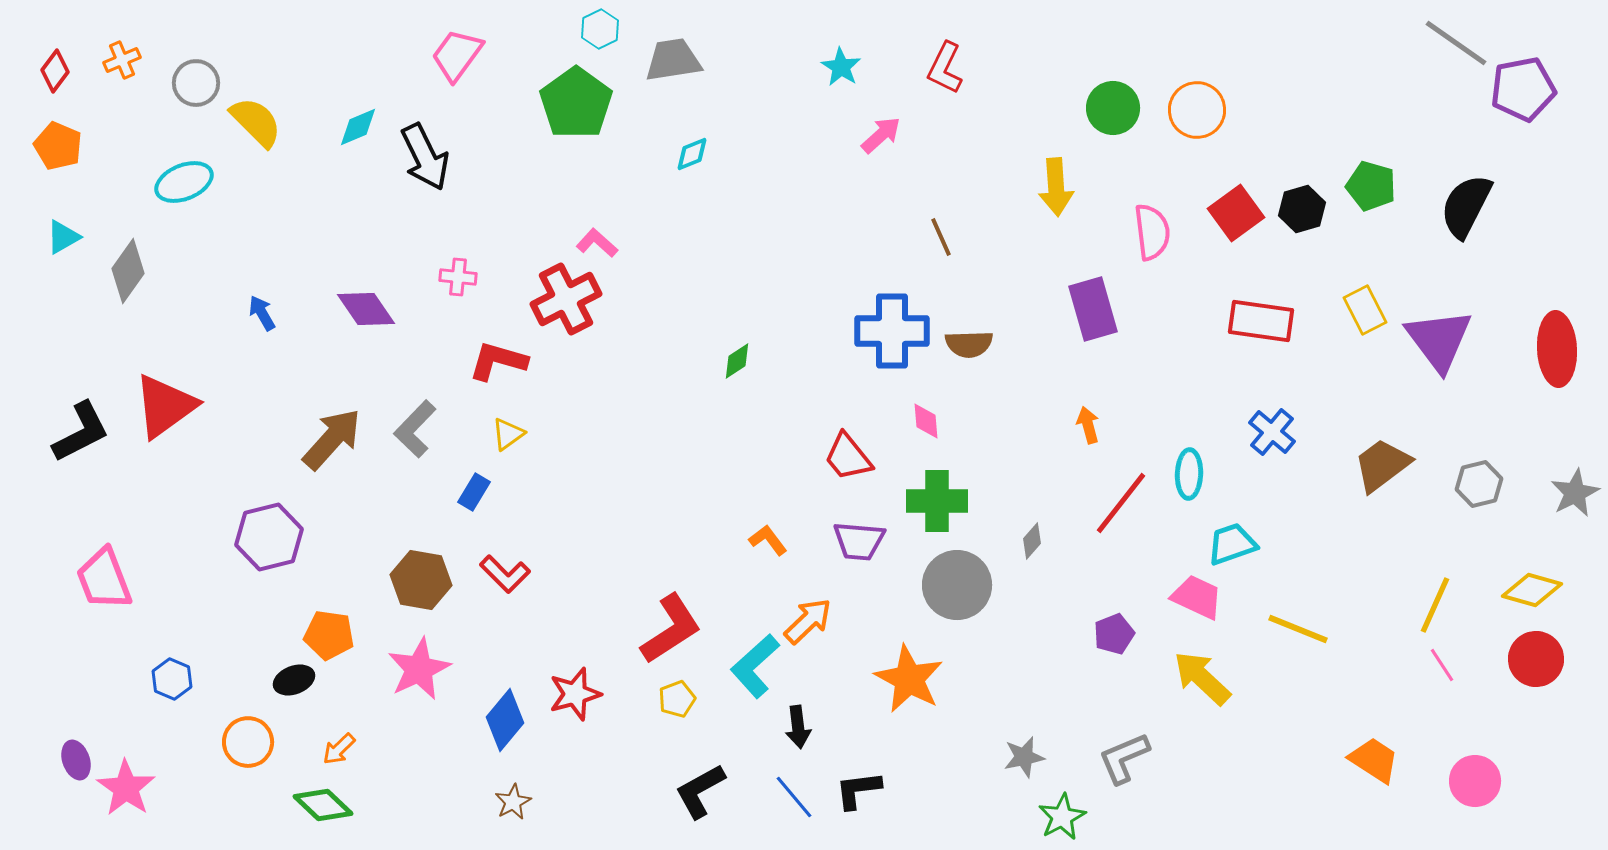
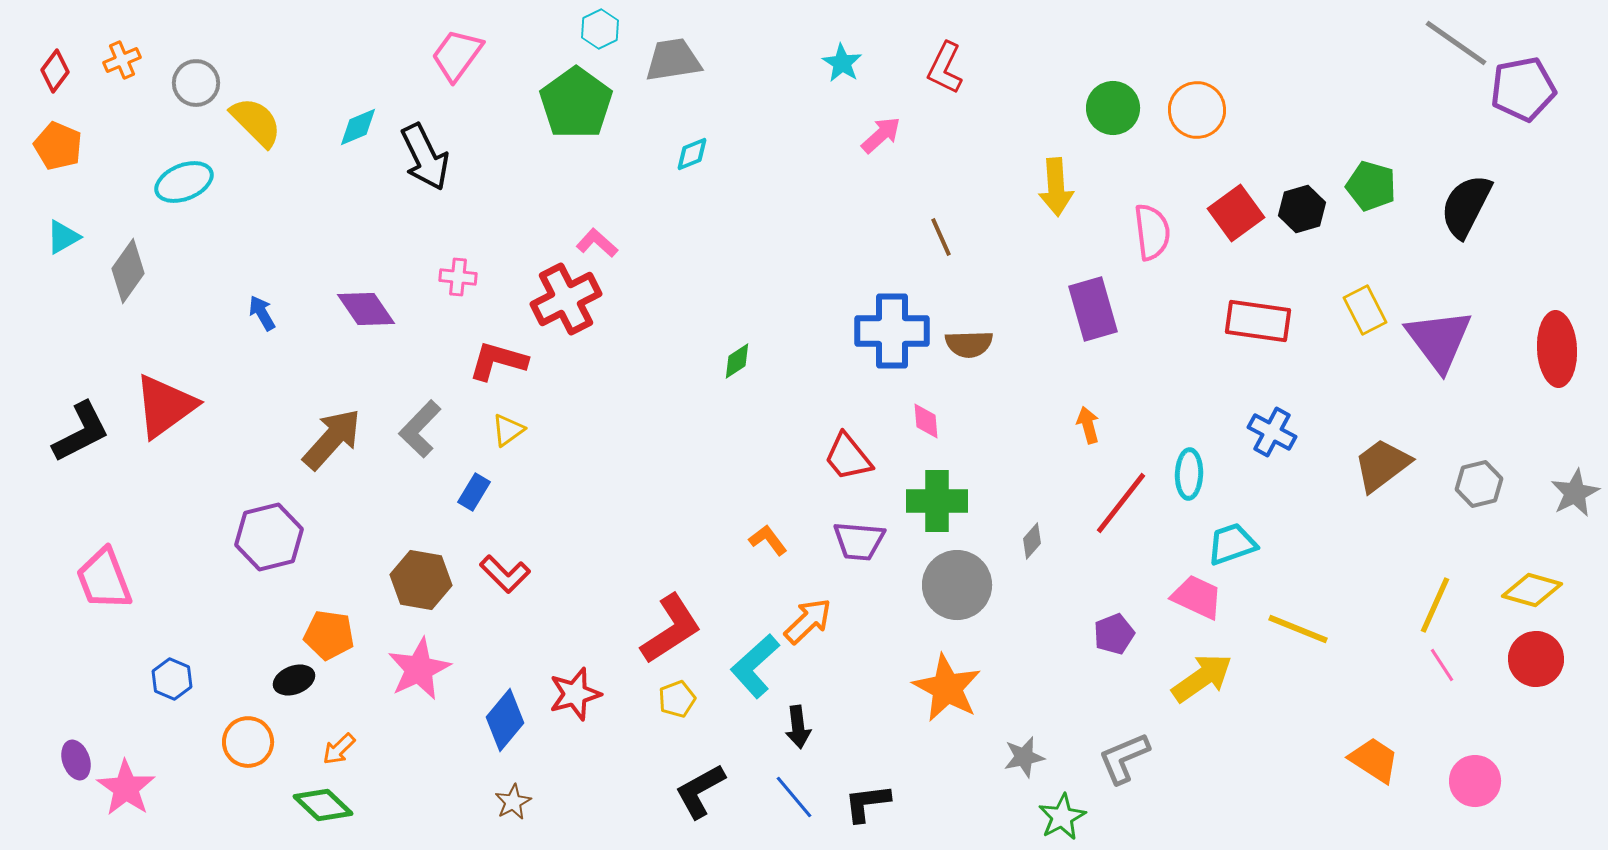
cyan star at (841, 67): moved 1 px right, 4 px up
red rectangle at (1261, 321): moved 3 px left
gray L-shape at (415, 429): moved 5 px right
blue cross at (1272, 432): rotated 12 degrees counterclockwise
yellow triangle at (508, 434): moved 4 px up
yellow arrow at (1202, 678): rotated 102 degrees clockwise
orange star at (909, 679): moved 38 px right, 9 px down
black L-shape at (858, 790): moved 9 px right, 13 px down
